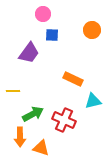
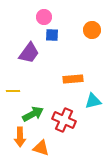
pink circle: moved 1 px right, 3 px down
orange rectangle: rotated 30 degrees counterclockwise
